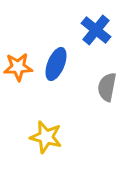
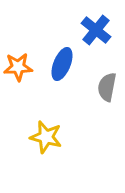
blue ellipse: moved 6 px right
